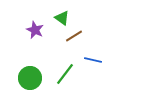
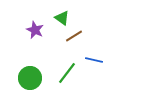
blue line: moved 1 px right
green line: moved 2 px right, 1 px up
